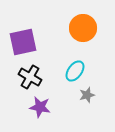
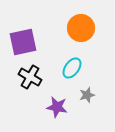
orange circle: moved 2 px left
cyan ellipse: moved 3 px left, 3 px up
purple star: moved 17 px right
